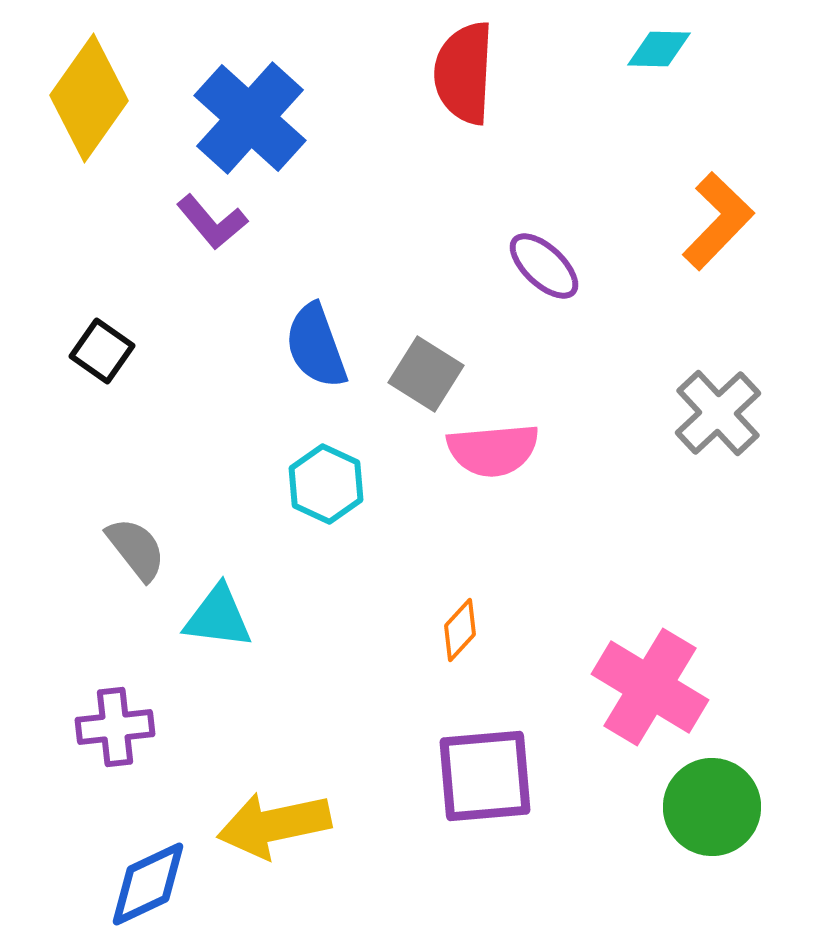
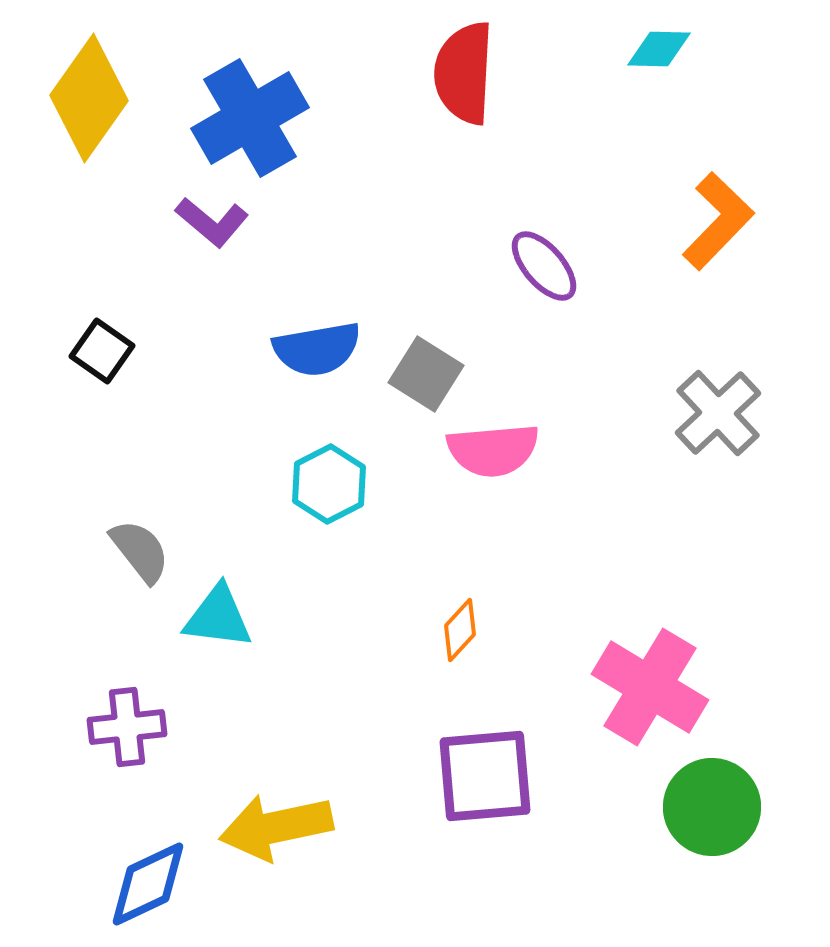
blue cross: rotated 18 degrees clockwise
purple L-shape: rotated 10 degrees counterclockwise
purple ellipse: rotated 6 degrees clockwise
blue semicircle: moved 1 px right, 3 px down; rotated 80 degrees counterclockwise
cyan hexagon: moved 3 px right; rotated 8 degrees clockwise
gray semicircle: moved 4 px right, 2 px down
purple cross: moved 12 px right
yellow arrow: moved 2 px right, 2 px down
